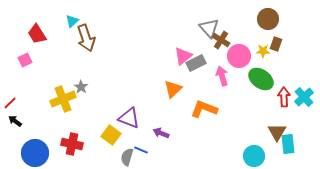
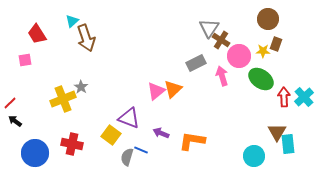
gray triangle: rotated 15 degrees clockwise
pink triangle: moved 27 px left, 35 px down
pink square: rotated 16 degrees clockwise
orange L-shape: moved 12 px left, 32 px down; rotated 12 degrees counterclockwise
